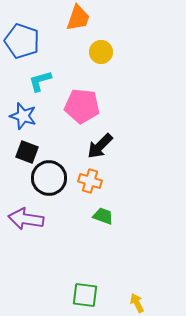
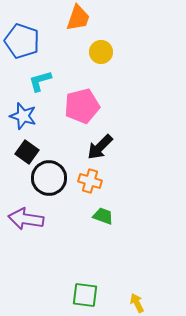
pink pentagon: rotated 20 degrees counterclockwise
black arrow: moved 1 px down
black square: rotated 15 degrees clockwise
